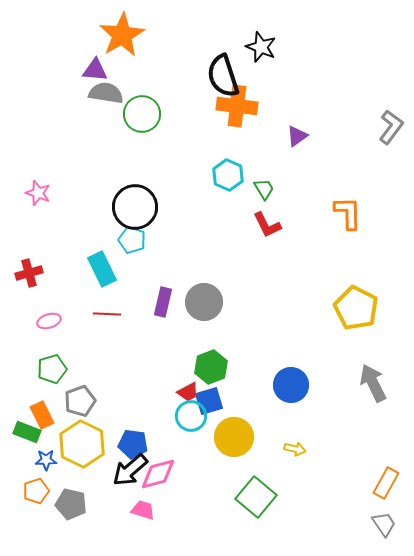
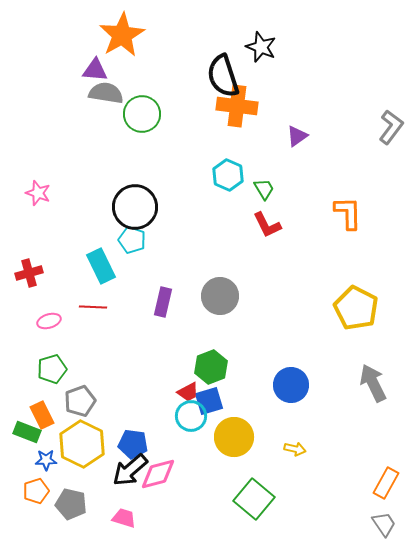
cyan rectangle at (102, 269): moved 1 px left, 3 px up
gray circle at (204, 302): moved 16 px right, 6 px up
red line at (107, 314): moved 14 px left, 7 px up
green square at (256, 497): moved 2 px left, 2 px down
pink trapezoid at (143, 510): moved 19 px left, 8 px down
